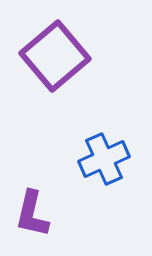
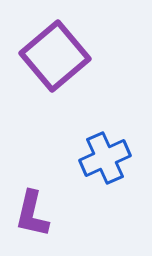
blue cross: moved 1 px right, 1 px up
